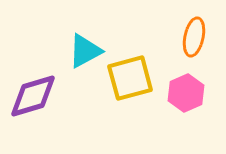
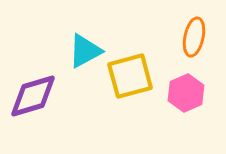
yellow square: moved 2 px up
